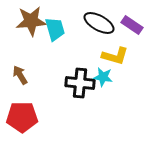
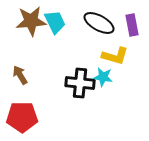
purple rectangle: rotated 45 degrees clockwise
cyan trapezoid: moved 7 px up; rotated 10 degrees counterclockwise
